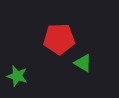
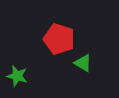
red pentagon: rotated 20 degrees clockwise
